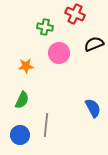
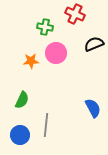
pink circle: moved 3 px left
orange star: moved 5 px right, 5 px up
